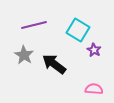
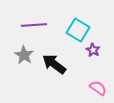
purple line: rotated 10 degrees clockwise
purple star: moved 1 px left
pink semicircle: moved 4 px right, 1 px up; rotated 30 degrees clockwise
